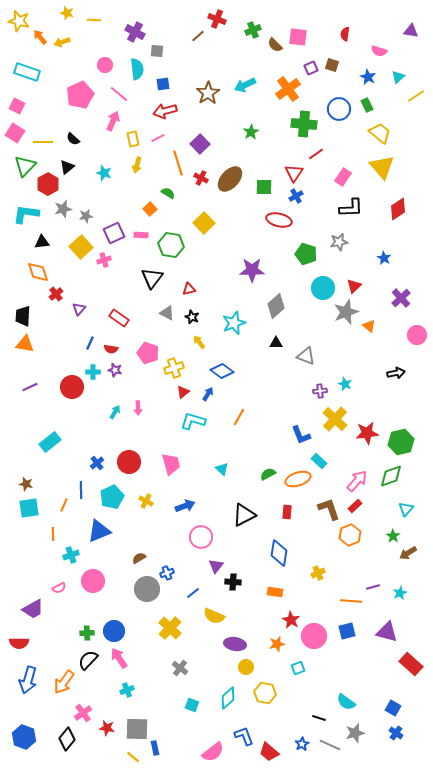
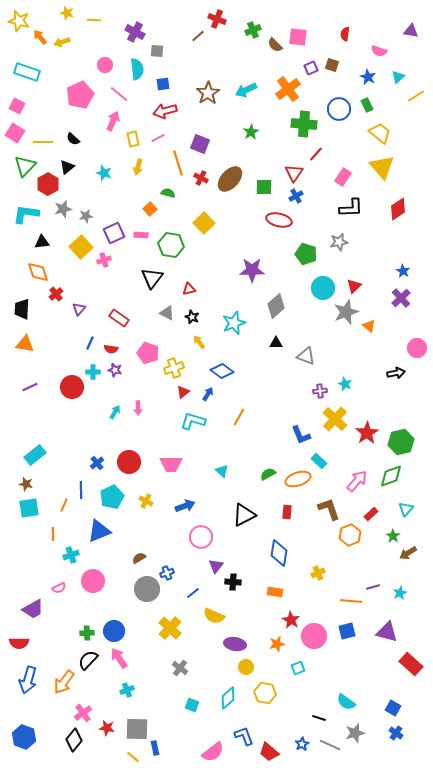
cyan arrow at (245, 85): moved 1 px right, 5 px down
purple square at (200, 144): rotated 24 degrees counterclockwise
red line at (316, 154): rotated 14 degrees counterclockwise
yellow arrow at (137, 165): moved 1 px right, 2 px down
green semicircle at (168, 193): rotated 16 degrees counterclockwise
blue star at (384, 258): moved 19 px right, 13 px down
black trapezoid at (23, 316): moved 1 px left, 7 px up
pink circle at (417, 335): moved 13 px down
red star at (367, 433): rotated 25 degrees counterclockwise
cyan rectangle at (50, 442): moved 15 px left, 13 px down
pink trapezoid at (171, 464): rotated 105 degrees clockwise
cyan triangle at (222, 469): moved 2 px down
red rectangle at (355, 506): moved 16 px right, 8 px down
black diamond at (67, 739): moved 7 px right, 1 px down
